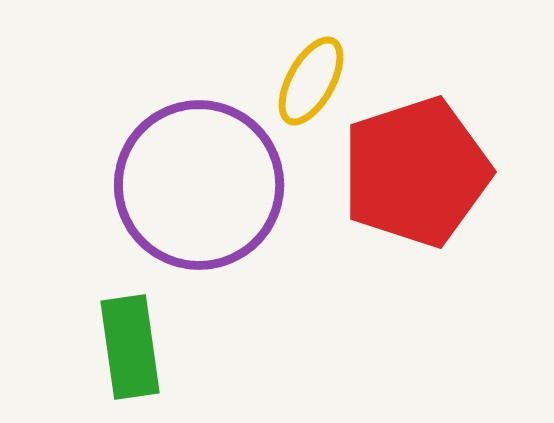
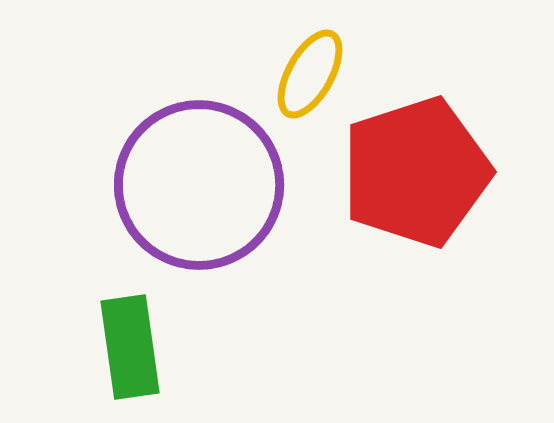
yellow ellipse: moved 1 px left, 7 px up
